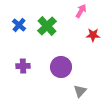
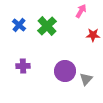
purple circle: moved 4 px right, 4 px down
gray triangle: moved 6 px right, 12 px up
